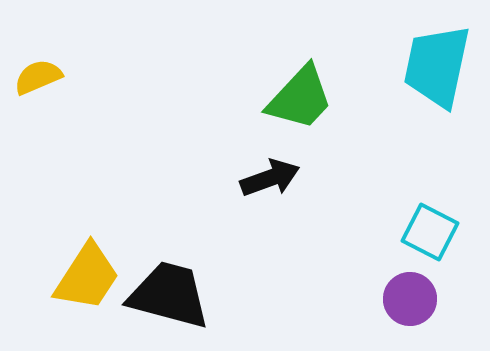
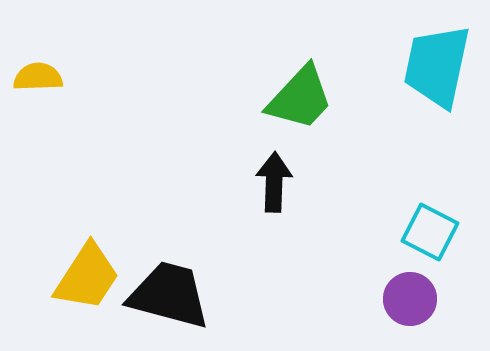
yellow semicircle: rotated 21 degrees clockwise
black arrow: moved 4 px right, 4 px down; rotated 68 degrees counterclockwise
